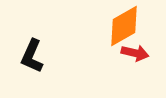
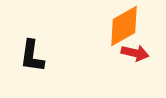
black L-shape: rotated 16 degrees counterclockwise
